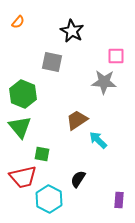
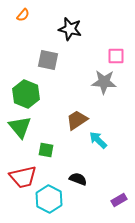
orange semicircle: moved 5 px right, 7 px up
black star: moved 2 px left, 2 px up; rotated 15 degrees counterclockwise
gray square: moved 4 px left, 2 px up
green hexagon: moved 3 px right
green square: moved 4 px right, 4 px up
black semicircle: rotated 78 degrees clockwise
purple rectangle: rotated 56 degrees clockwise
